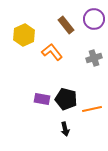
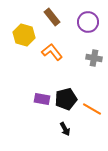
purple circle: moved 6 px left, 3 px down
brown rectangle: moved 14 px left, 8 px up
yellow hexagon: rotated 20 degrees counterclockwise
gray cross: rotated 28 degrees clockwise
black pentagon: rotated 30 degrees counterclockwise
orange line: rotated 42 degrees clockwise
black arrow: rotated 16 degrees counterclockwise
